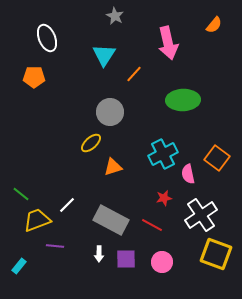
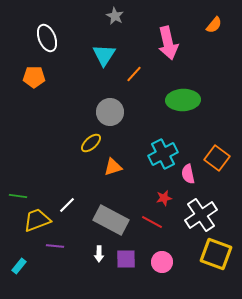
green line: moved 3 px left, 2 px down; rotated 30 degrees counterclockwise
red line: moved 3 px up
